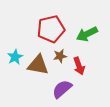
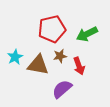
red pentagon: moved 1 px right
